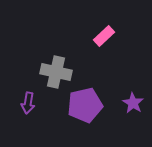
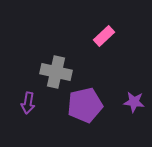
purple star: moved 1 px right, 1 px up; rotated 25 degrees counterclockwise
